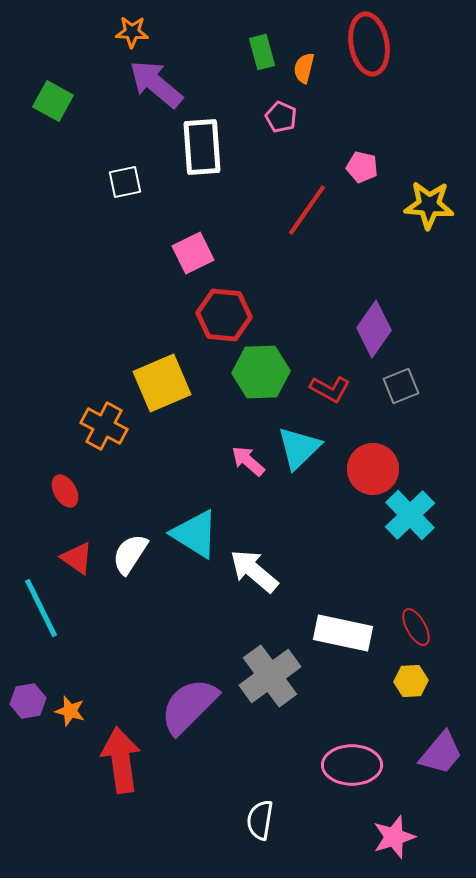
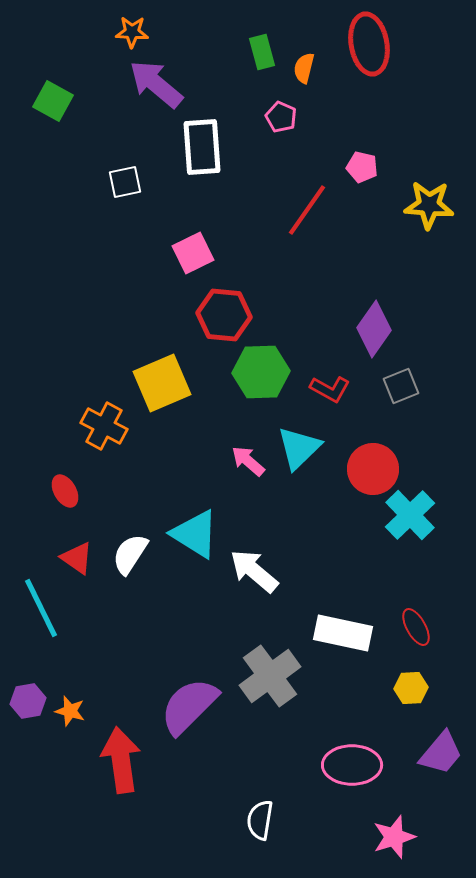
yellow hexagon at (411, 681): moved 7 px down
